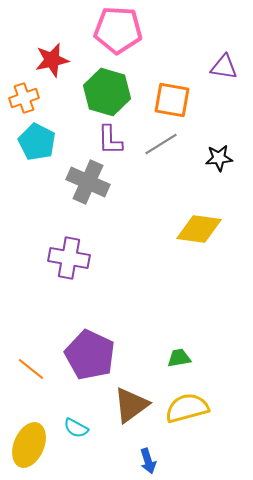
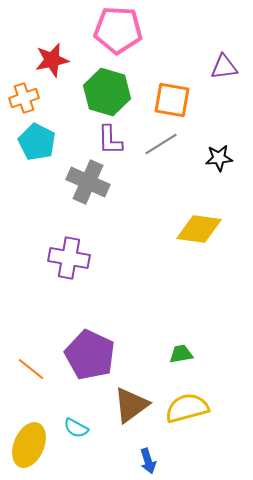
purple triangle: rotated 16 degrees counterclockwise
green trapezoid: moved 2 px right, 4 px up
